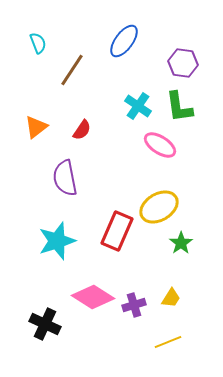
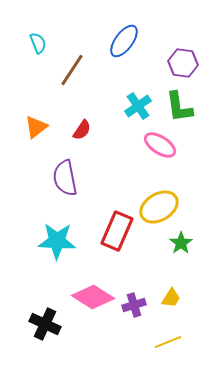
cyan cross: rotated 20 degrees clockwise
cyan star: rotated 21 degrees clockwise
